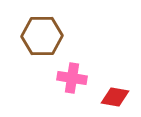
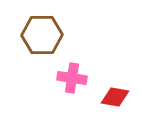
brown hexagon: moved 1 px up
